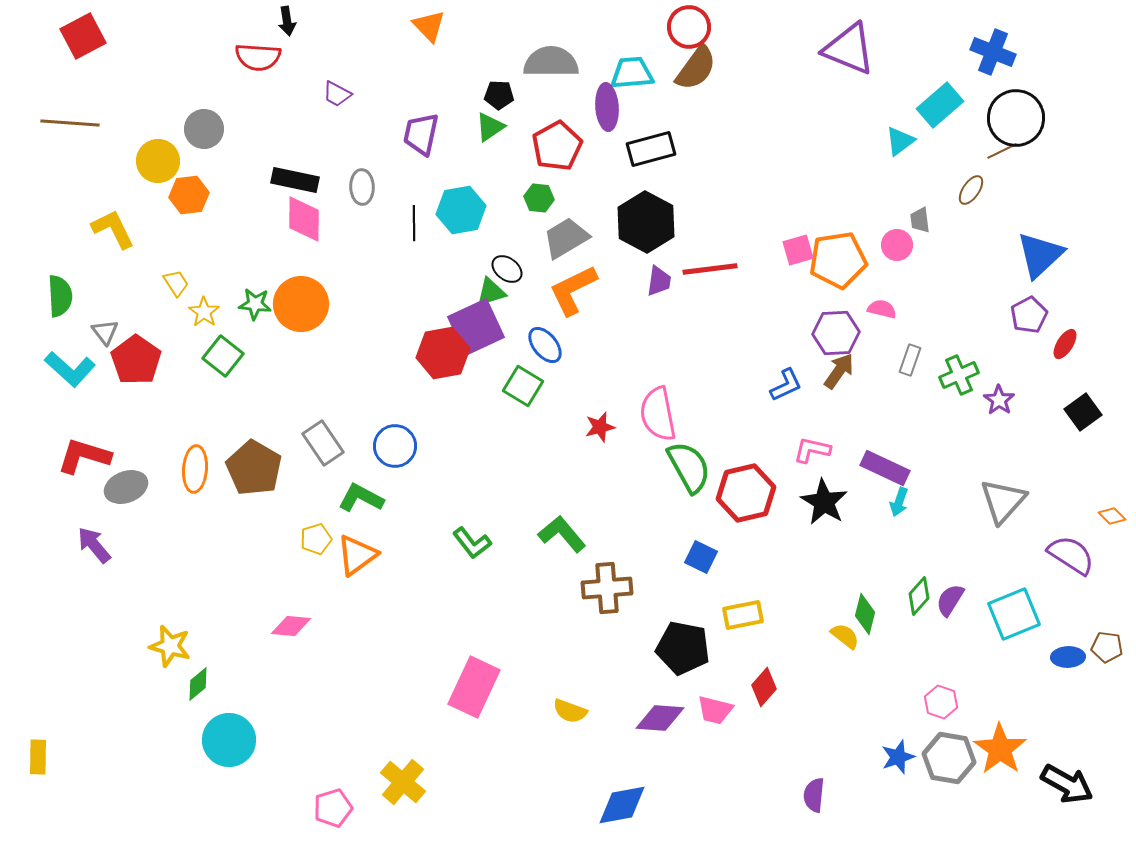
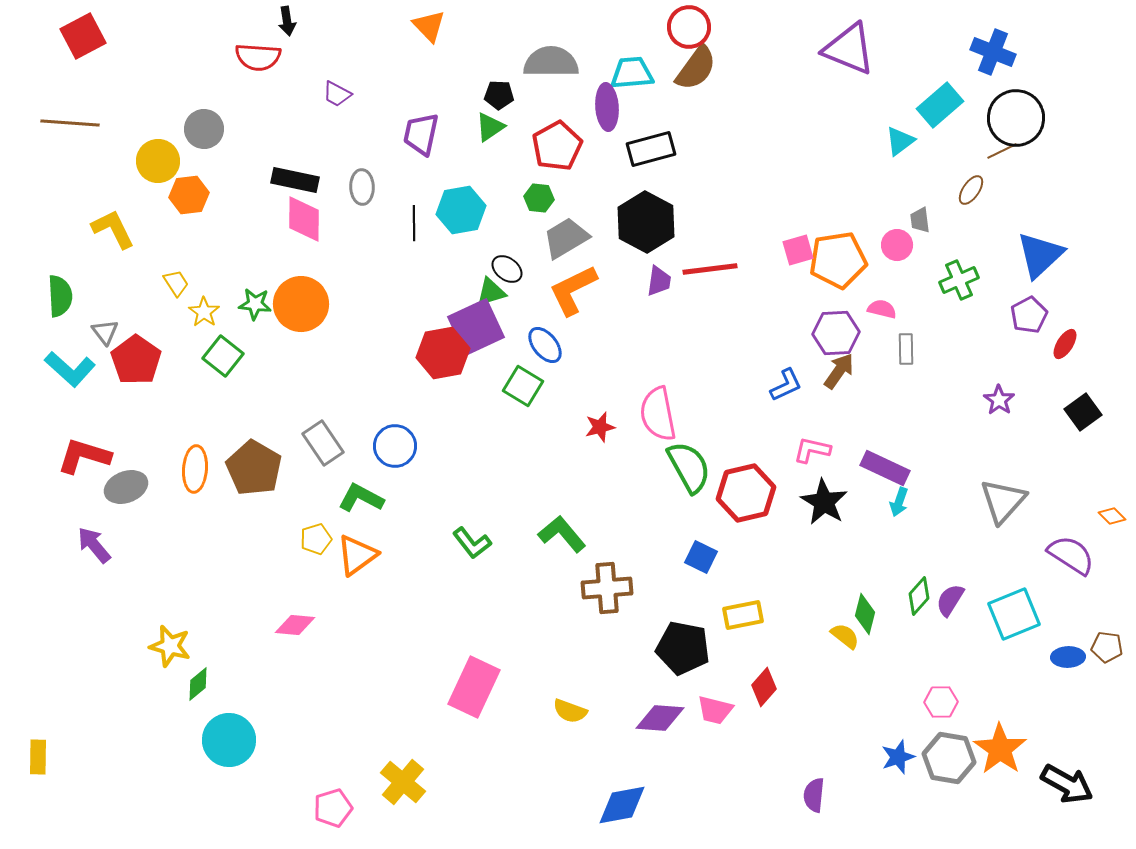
gray rectangle at (910, 360): moved 4 px left, 11 px up; rotated 20 degrees counterclockwise
green cross at (959, 375): moved 95 px up
pink diamond at (291, 626): moved 4 px right, 1 px up
pink hexagon at (941, 702): rotated 20 degrees counterclockwise
